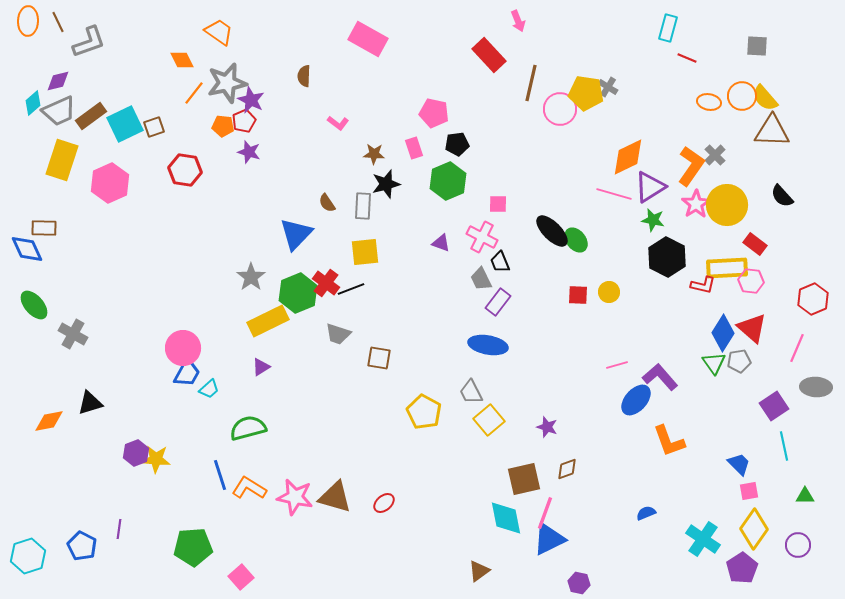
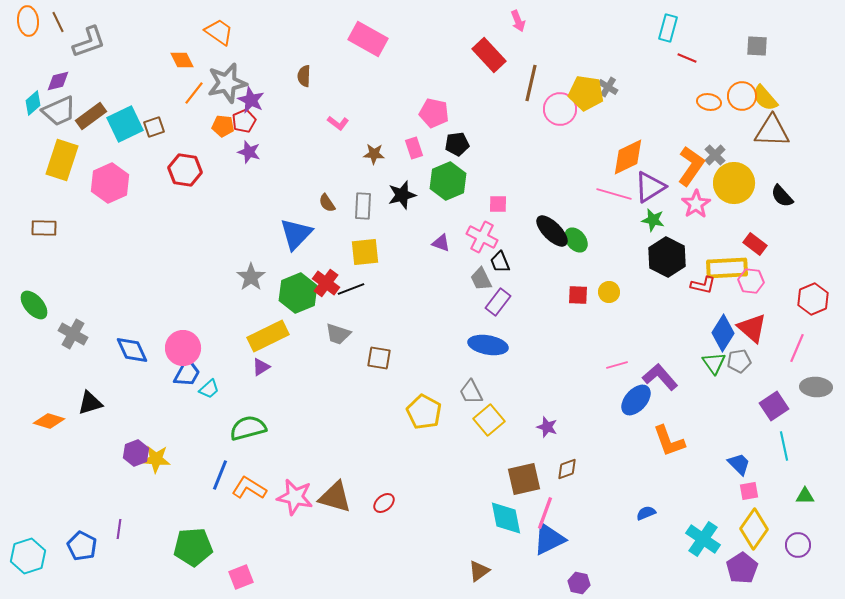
orange ellipse at (28, 21): rotated 8 degrees counterclockwise
black star at (386, 184): moved 16 px right, 11 px down
yellow circle at (727, 205): moved 7 px right, 22 px up
blue diamond at (27, 249): moved 105 px right, 101 px down
yellow rectangle at (268, 321): moved 15 px down
orange diamond at (49, 421): rotated 28 degrees clockwise
blue line at (220, 475): rotated 40 degrees clockwise
pink square at (241, 577): rotated 20 degrees clockwise
